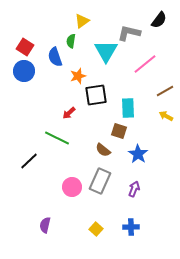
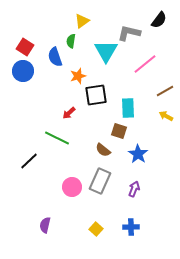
blue circle: moved 1 px left
